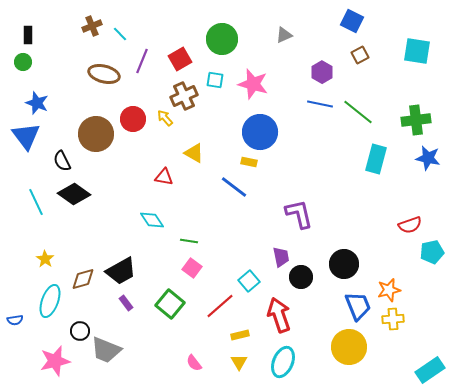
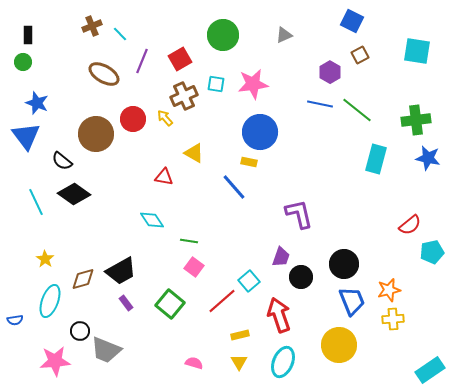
green circle at (222, 39): moved 1 px right, 4 px up
purple hexagon at (322, 72): moved 8 px right
brown ellipse at (104, 74): rotated 16 degrees clockwise
cyan square at (215, 80): moved 1 px right, 4 px down
pink star at (253, 84): rotated 24 degrees counterclockwise
green line at (358, 112): moved 1 px left, 2 px up
black semicircle at (62, 161): rotated 25 degrees counterclockwise
blue line at (234, 187): rotated 12 degrees clockwise
red semicircle at (410, 225): rotated 20 degrees counterclockwise
purple trapezoid at (281, 257): rotated 30 degrees clockwise
pink square at (192, 268): moved 2 px right, 1 px up
red line at (220, 306): moved 2 px right, 5 px up
blue trapezoid at (358, 306): moved 6 px left, 5 px up
yellow circle at (349, 347): moved 10 px left, 2 px up
pink star at (55, 361): rotated 8 degrees clockwise
pink semicircle at (194, 363): rotated 144 degrees clockwise
